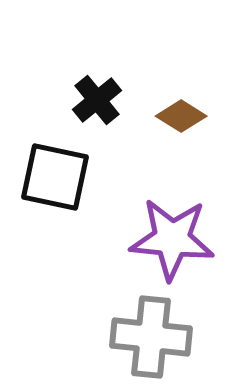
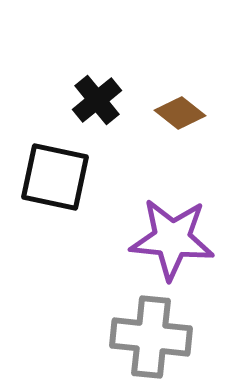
brown diamond: moved 1 px left, 3 px up; rotated 6 degrees clockwise
